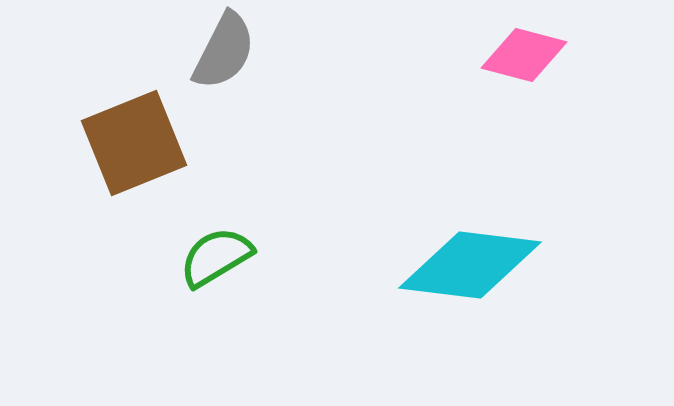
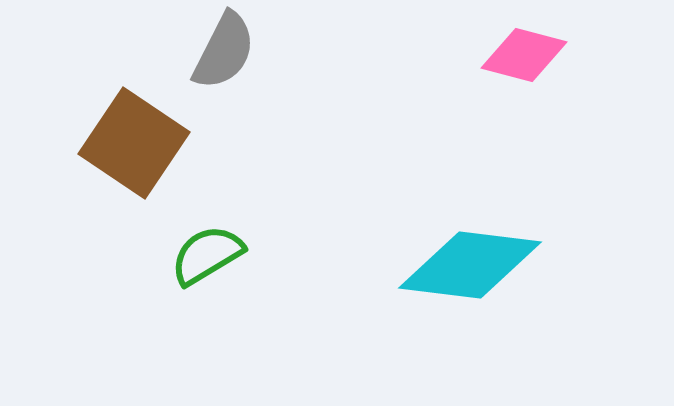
brown square: rotated 34 degrees counterclockwise
green semicircle: moved 9 px left, 2 px up
